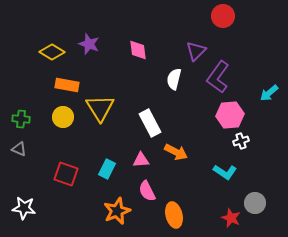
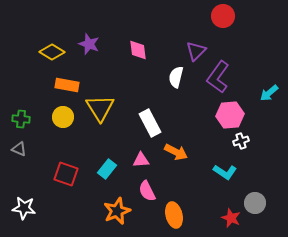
white semicircle: moved 2 px right, 2 px up
cyan rectangle: rotated 12 degrees clockwise
